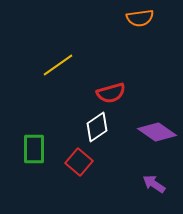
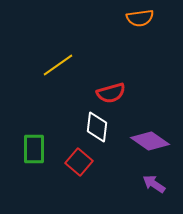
white diamond: rotated 48 degrees counterclockwise
purple diamond: moved 7 px left, 9 px down
